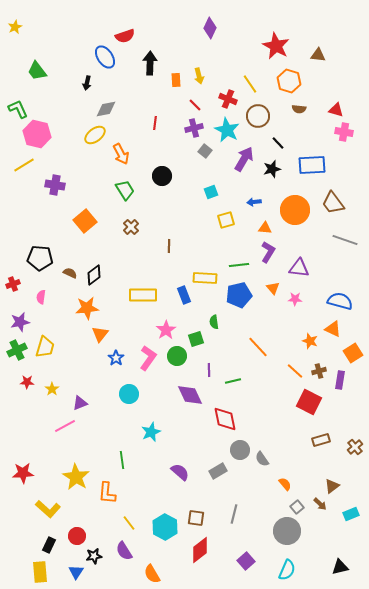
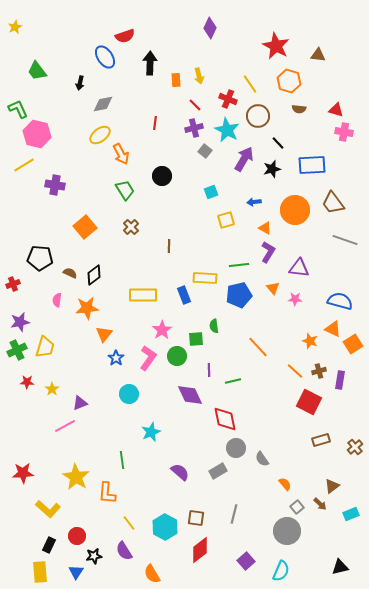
black arrow at (87, 83): moved 7 px left
gray diamond at (106, 109): moved 3 px left, 5 px up
yellow ellipse at (95, 135): moved 5 px right
orange square at (85, 221): moved 6 px down
orange triangle at (265, 228): rotated 24 degrees clockwise
pink semicircle at (41, 297): moved 16 px right, 3 px down
green semicircle at (214, 322): moved 4 px down
pink star at (166, 330): moved 4 px left
orange triangle at (100, 334): moved 4 px right
green square at (196, 339): rotated 14 degrees clockwise
orange square at (353, 353): moved 9 px up
gray circle at (240, 450): moved 4 px left, 2 px up
cyan semicircle at (287, 570): moved 6 px left, 1 px down
